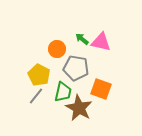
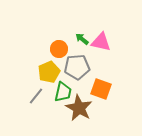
orange circle: moved 2 px right
gray pentagon: moved 1 px right, 1 px up; rotated 15 degrees counterclockwise
yellow pentagon: moved 10 px right, 3 px up; rotated 20 degrees clockwise
